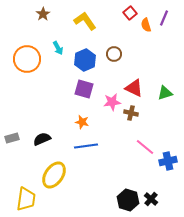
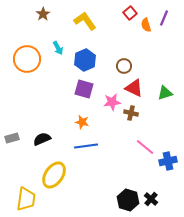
brown circle: moved 10 px right, 12 px down
